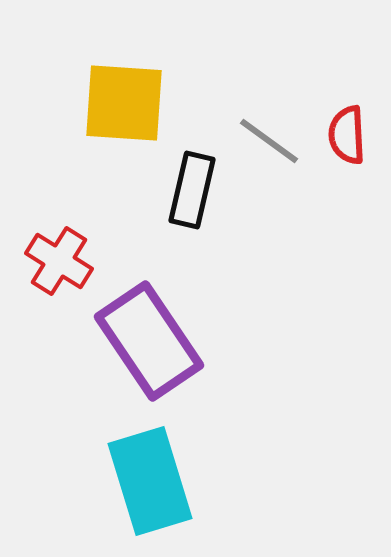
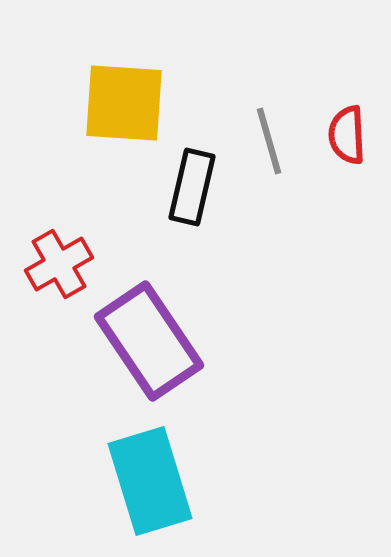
gray line: rotated 38 degrees clockwise
black rectangle: moved 3 px up
red cross: moved 3 px down; rotated 28 degrees clockwise
